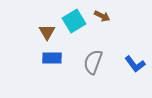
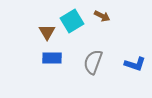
cyan square: moved 2 px left
blue L-shape: rotated 35 degrees counterclockwise
